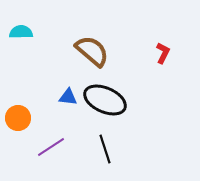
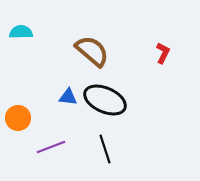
purple line: rotated 12 degrees clockwise
